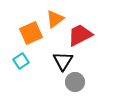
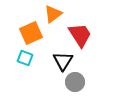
orange triangle: moved 2 px left, 5 px up
red trapezoid: rotated 84 degrees clockwise
cyan square: moved 4 px right, 3 px up; rotated 35 degrees counterclockwise
